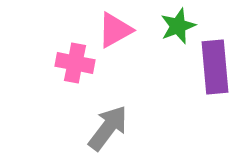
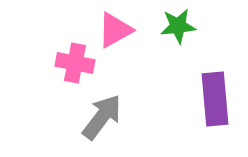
green star: rotated 15 degrees clockwise
purple rectangle: moved 32 px down
gray arrow: moved 6 px left, 11 px up
